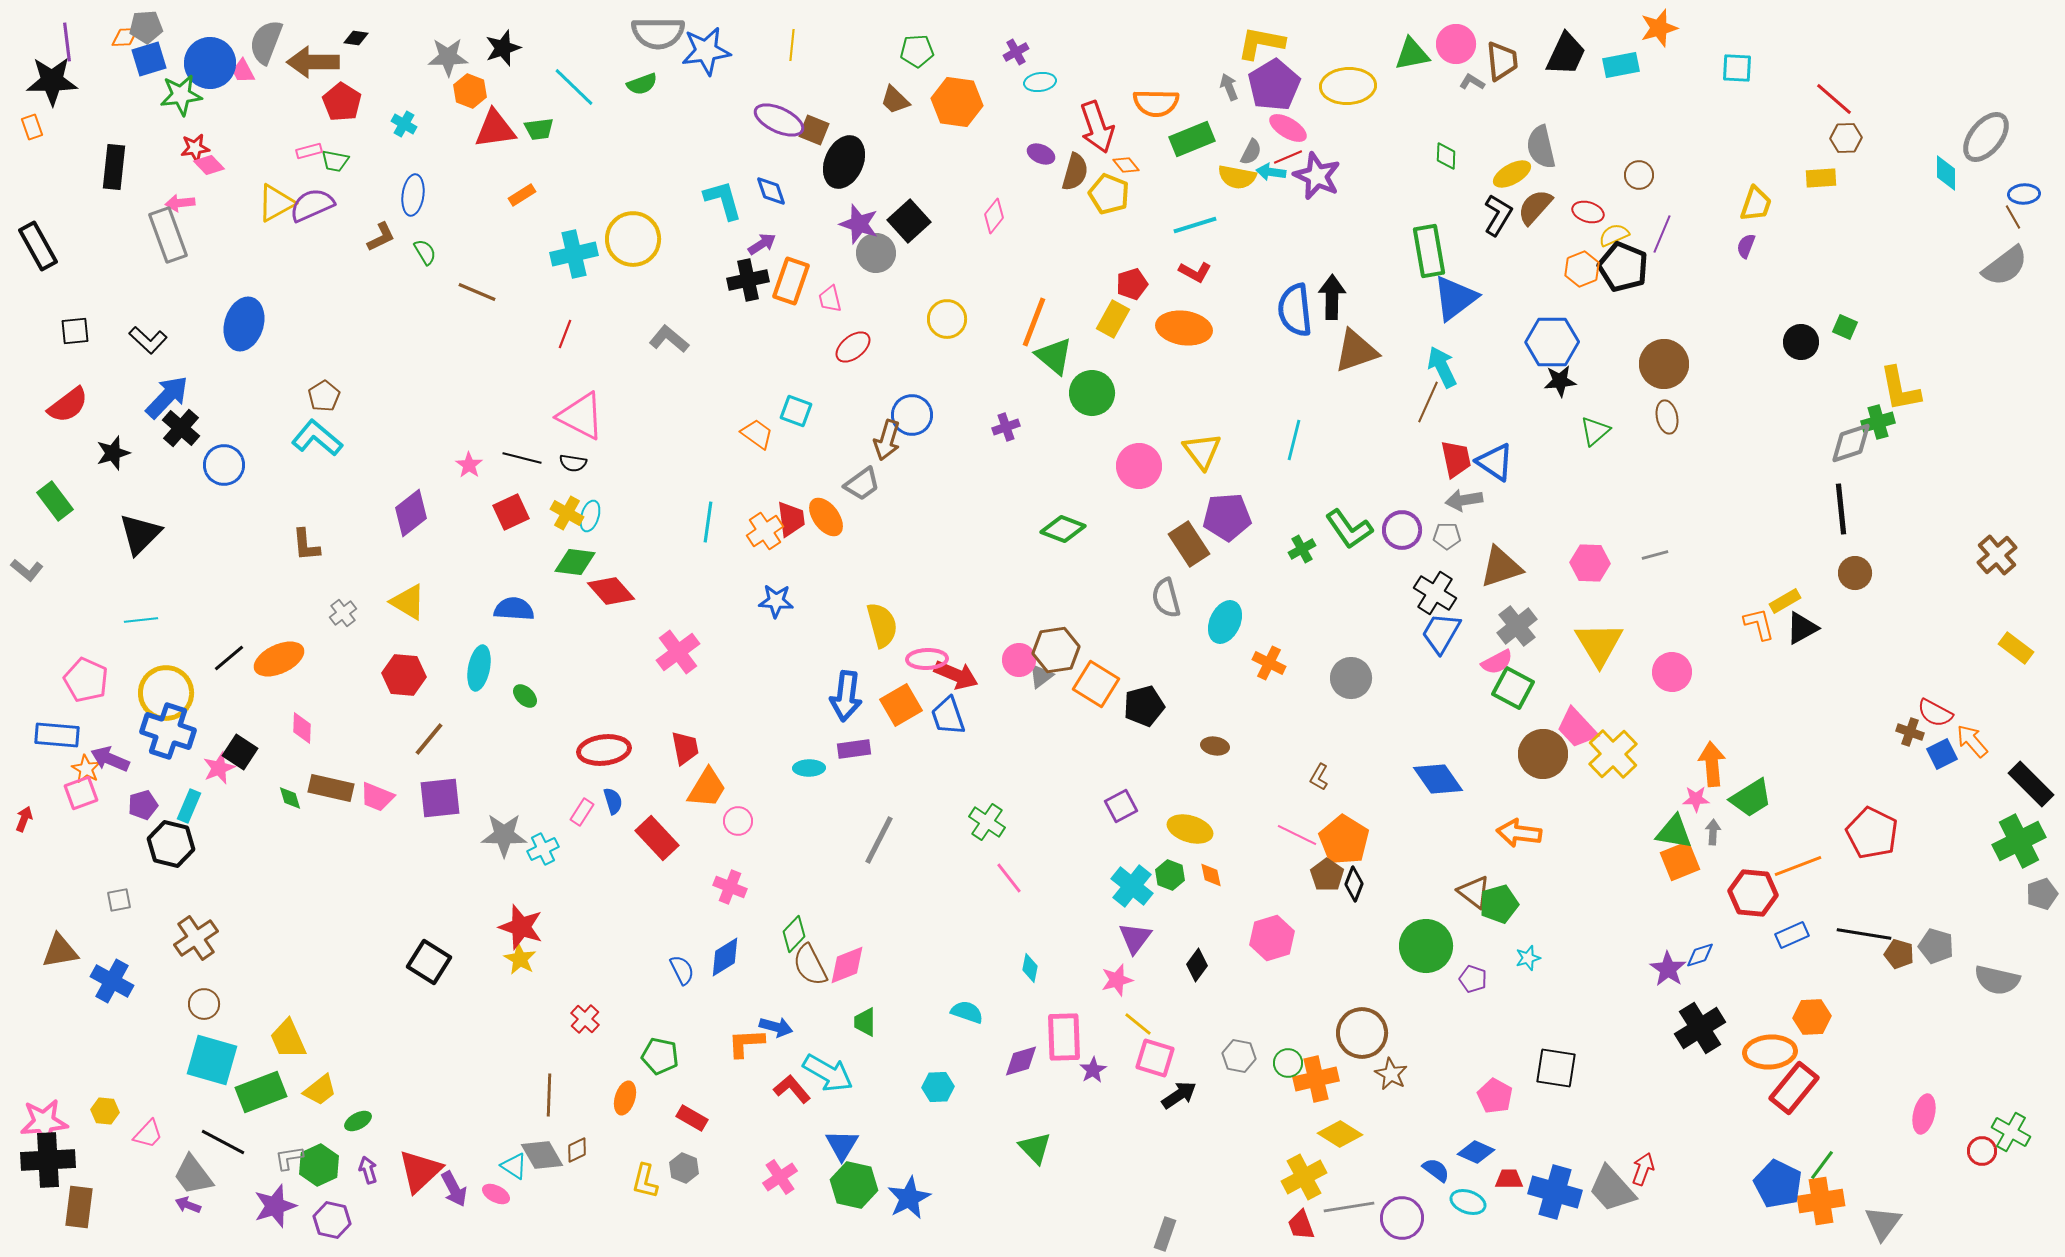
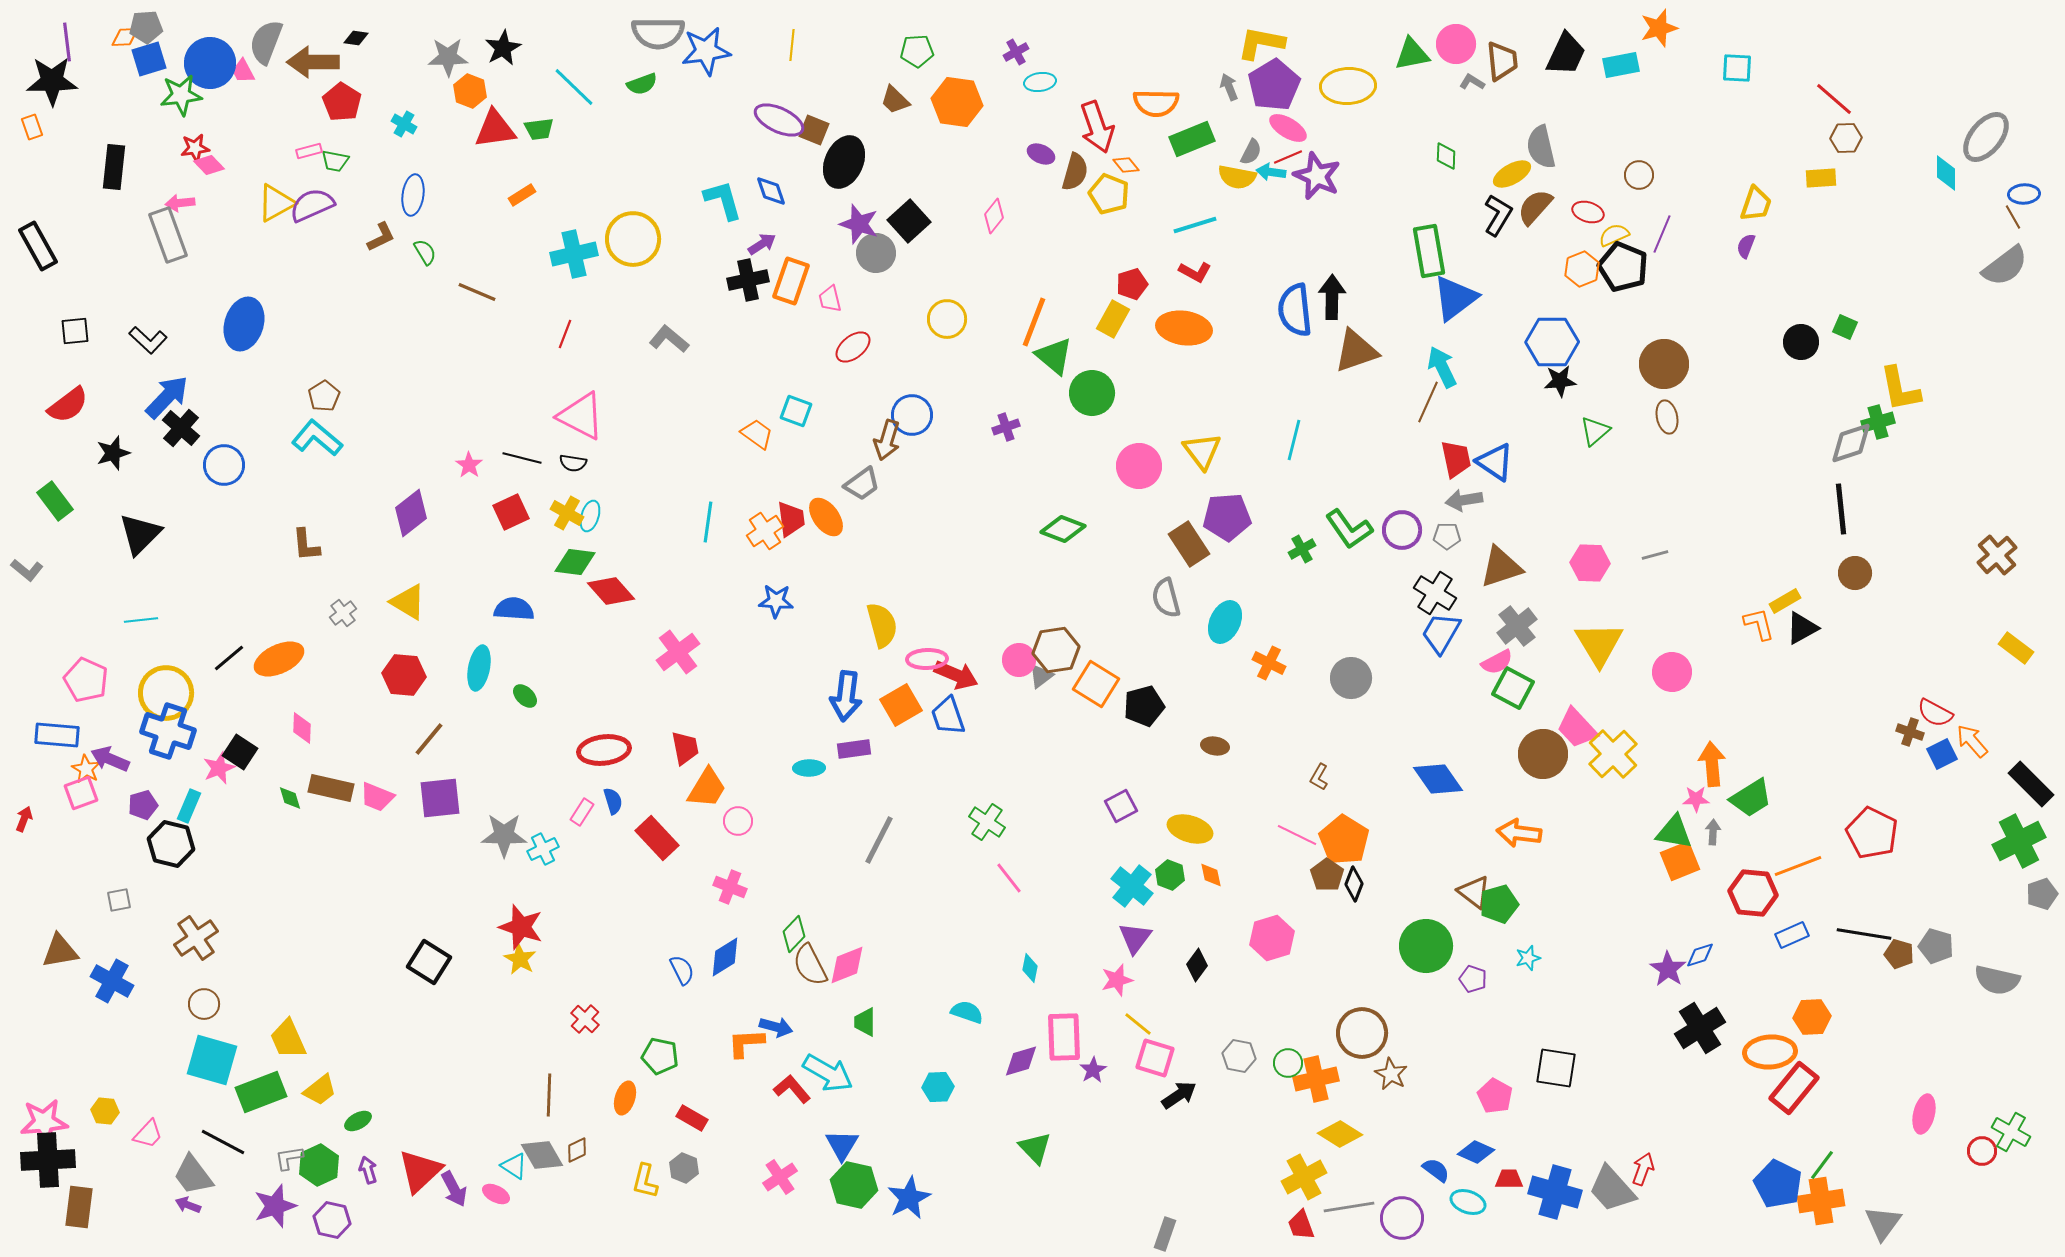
black star at (503, 48): rotated 9 degrees counterclockwise
